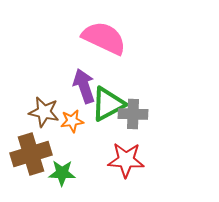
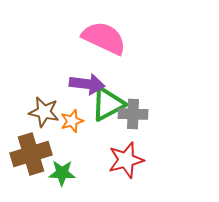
purple arrow: moved 3 px right, 2 px up; rotated 116 degrees clockwise
orange star: rotated 10 degrees counterclockwise
red star: rotated 18 degrees counterclockwise
